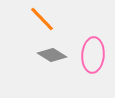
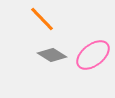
pink ellipse: rotated 48 degrees clockwise
